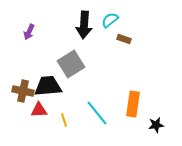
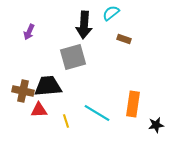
cyan semicircle: moved 1 px right, 7 px up
gray square: moved 2 px right, 7 px up; rotated 16 degrees clockwise
cyan line: rotated 20 degrees counterclockwise
yellow line: moved 2 px right, 1 px down
